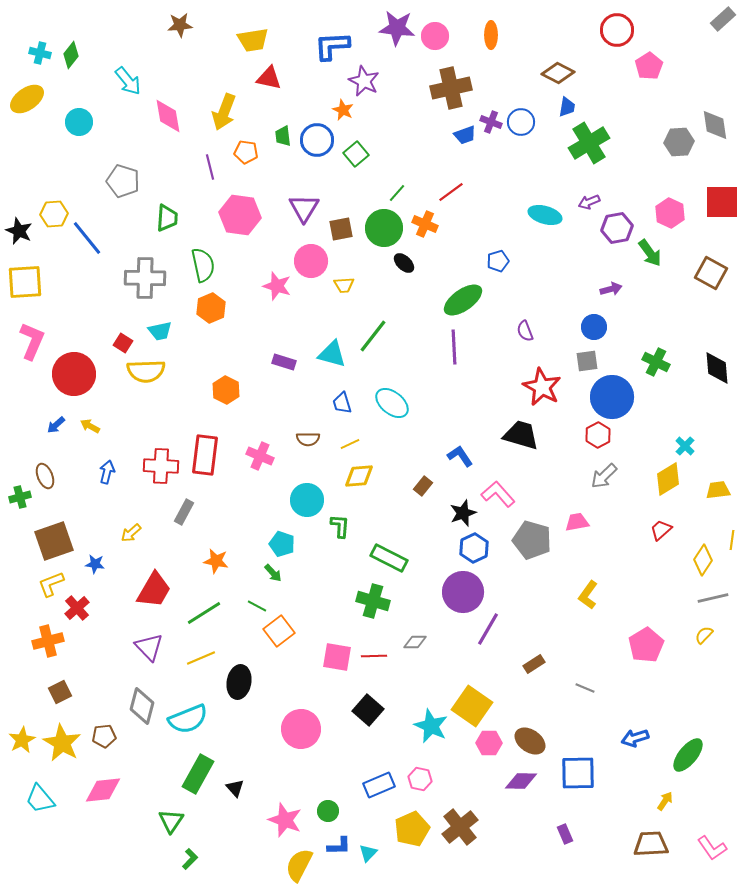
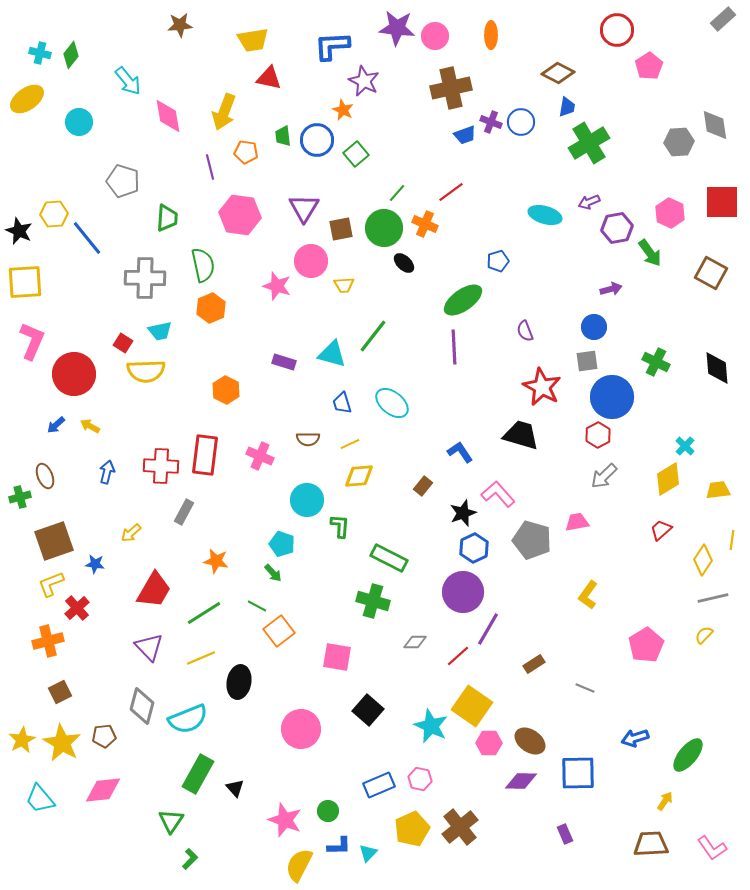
blue L-shape at (460, 456): moved 4 px up
red line at (374, 656): moved 84 px right; rotated 40 degrees counterclockwise
